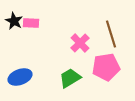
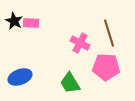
brown line: moved 2 px left, 1 px up
pink cross: rotated 18 degrees counterclockwise
pink pentagon: rotated 12 degrees clockwise
green trapezoid: moved 5 px down; rotated 90 degrees counterclockwise
